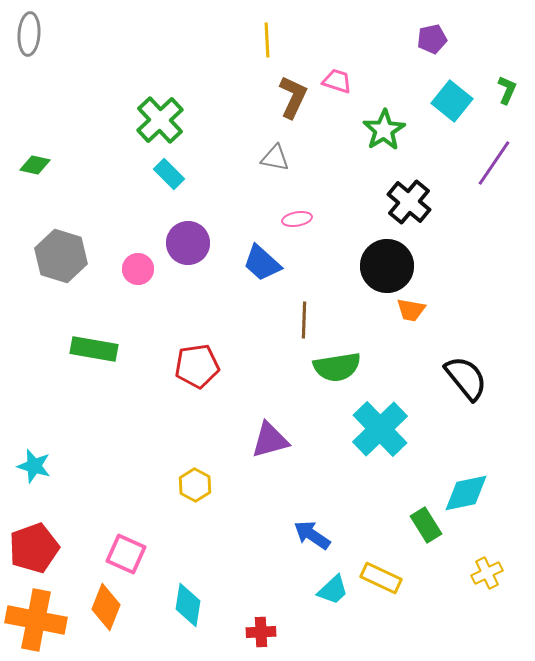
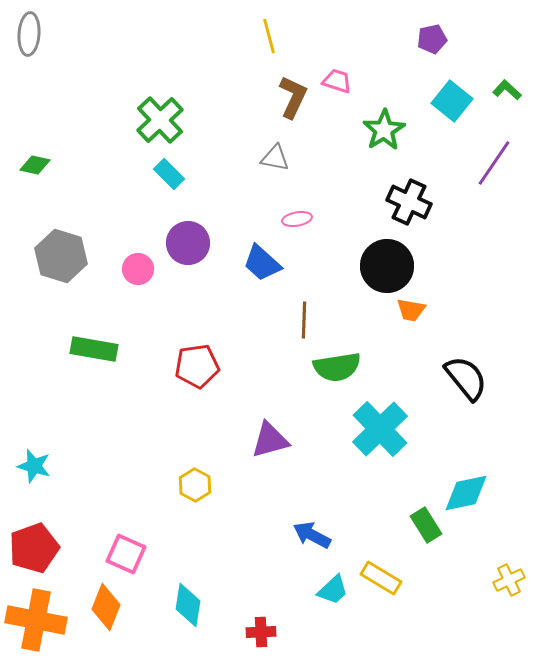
yellow line at (267, 40): moved 2 px right, 4 px up; rotated 12 degrees counterclockwise
green L-shape at (507, 90): rotated 72 degrees counterclockwise
black cross at (409, 202): rotated 15 degrees counterclockwise
blue arrow at (312, 535): rotated 6 degrees counterclockwise
yellow cross at (487, 573): moved 22 px right, 7 px down
yellow rectangle at (381, 578): rotated 6 degrees clockwise
